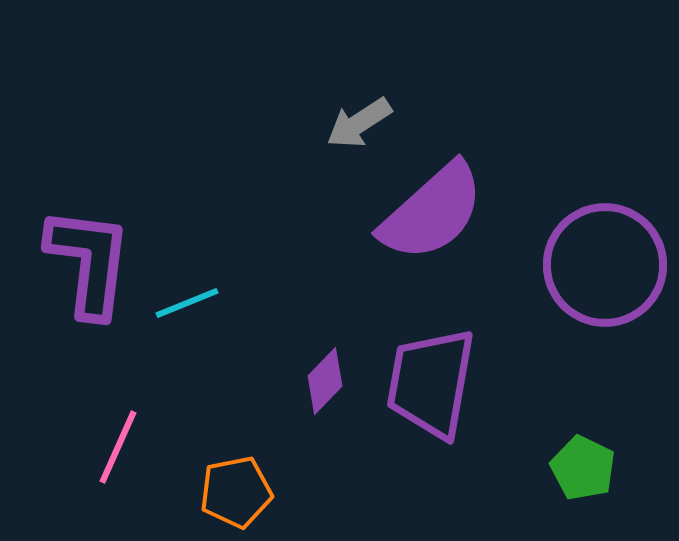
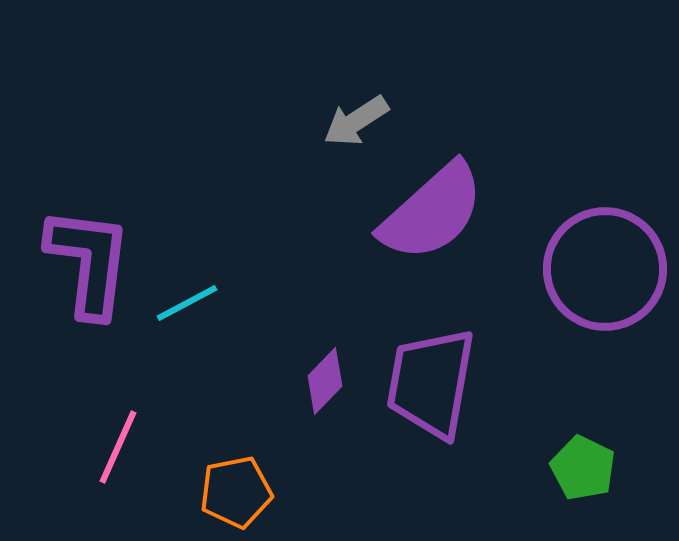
gray arrow: moved 3 px left, 2 px up
purple circle: moved 4 px down
cyan line: rotated 6 degrees counterclockwise
